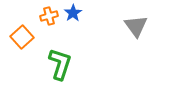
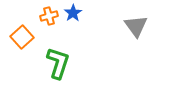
green L-shape: moved 2 px left, 1 px up
